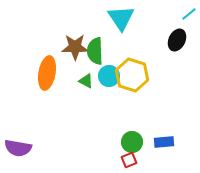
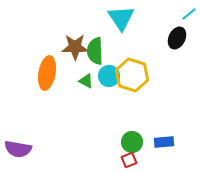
black ellipse: moved 2 px up
purple semicircle: moved 1 px down
